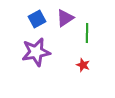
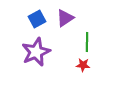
green line: moved 9 px down
purple star: rotated 12 degrees counterclockwise
red star: rotated 16 degrees counterclockwise
